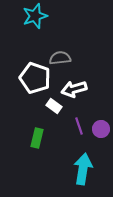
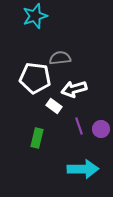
white pentagon: rotated 12 degrees counterclockwise
cyan arrow: rotated 80 degrees clockwise
